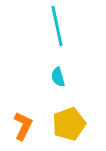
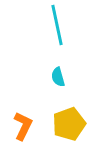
cyan line: moved 1 px up
